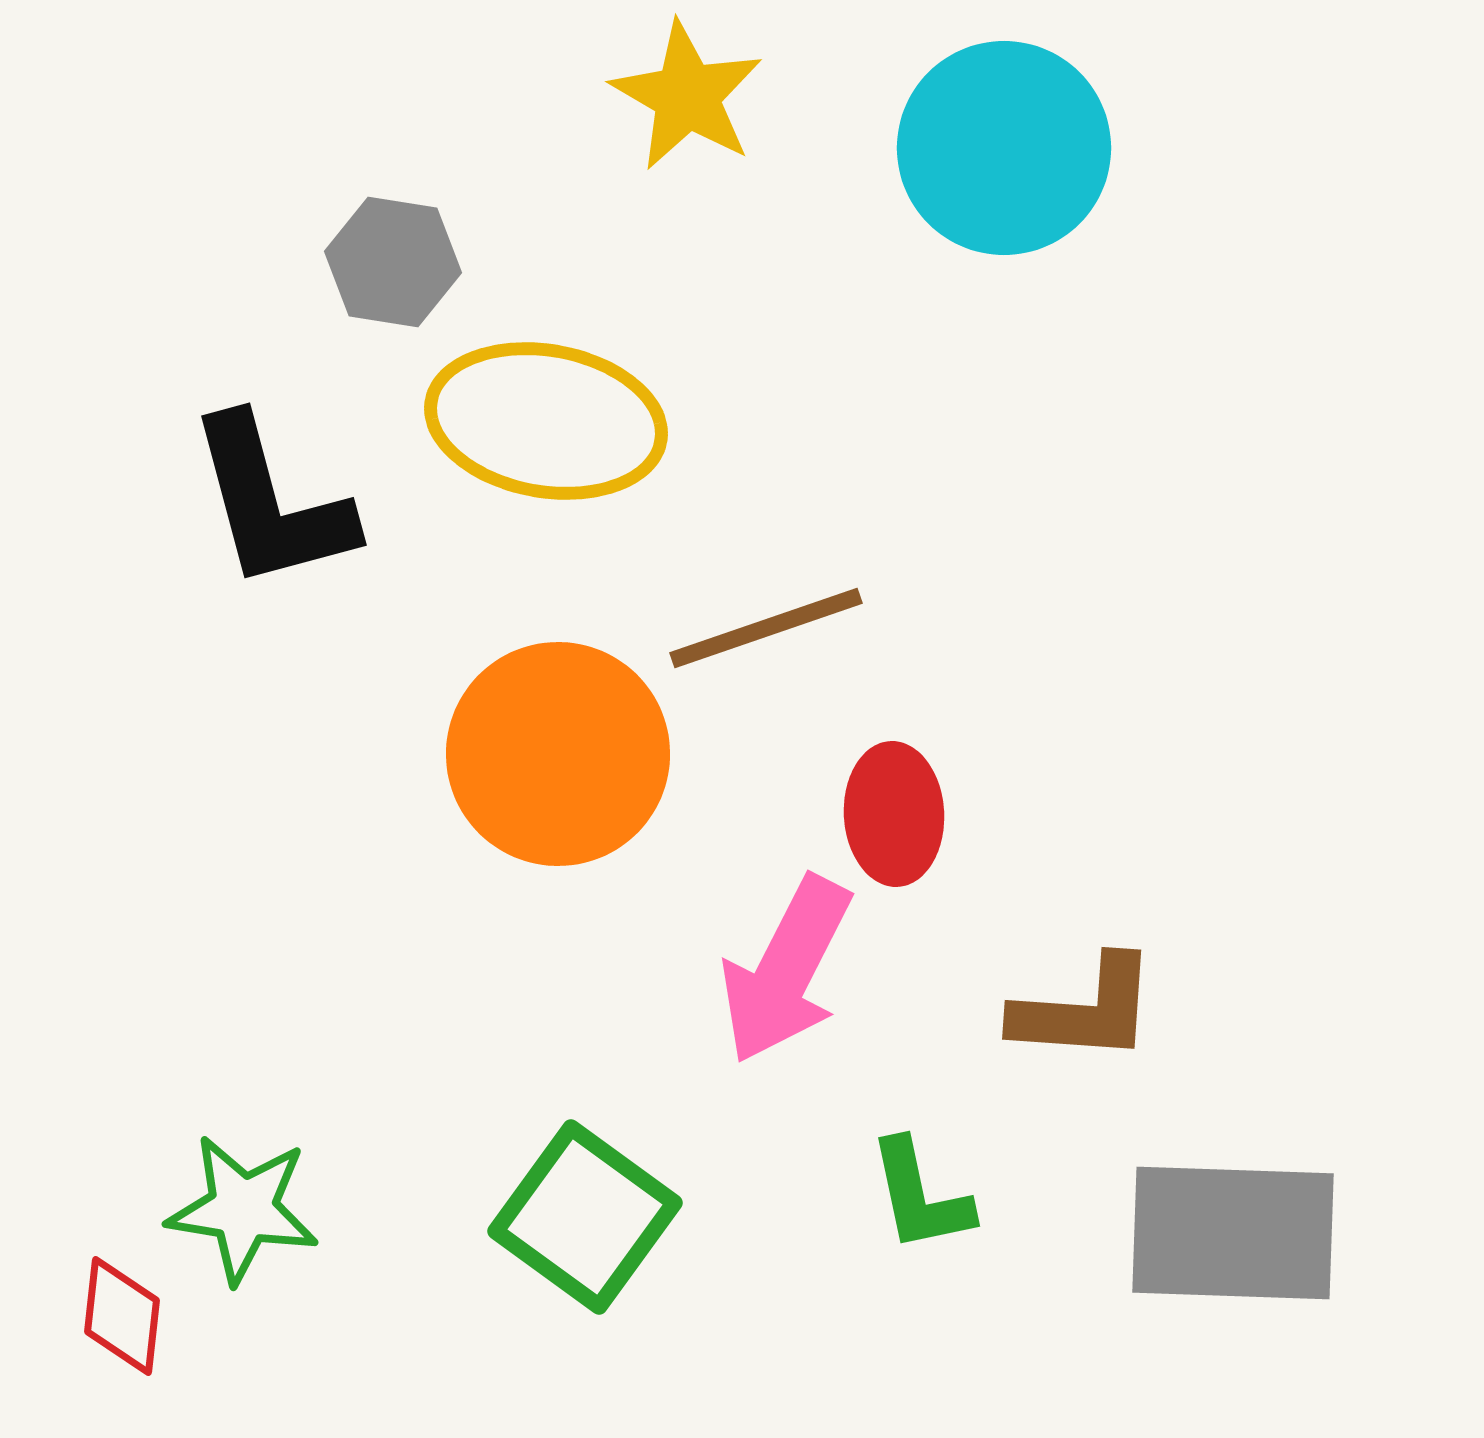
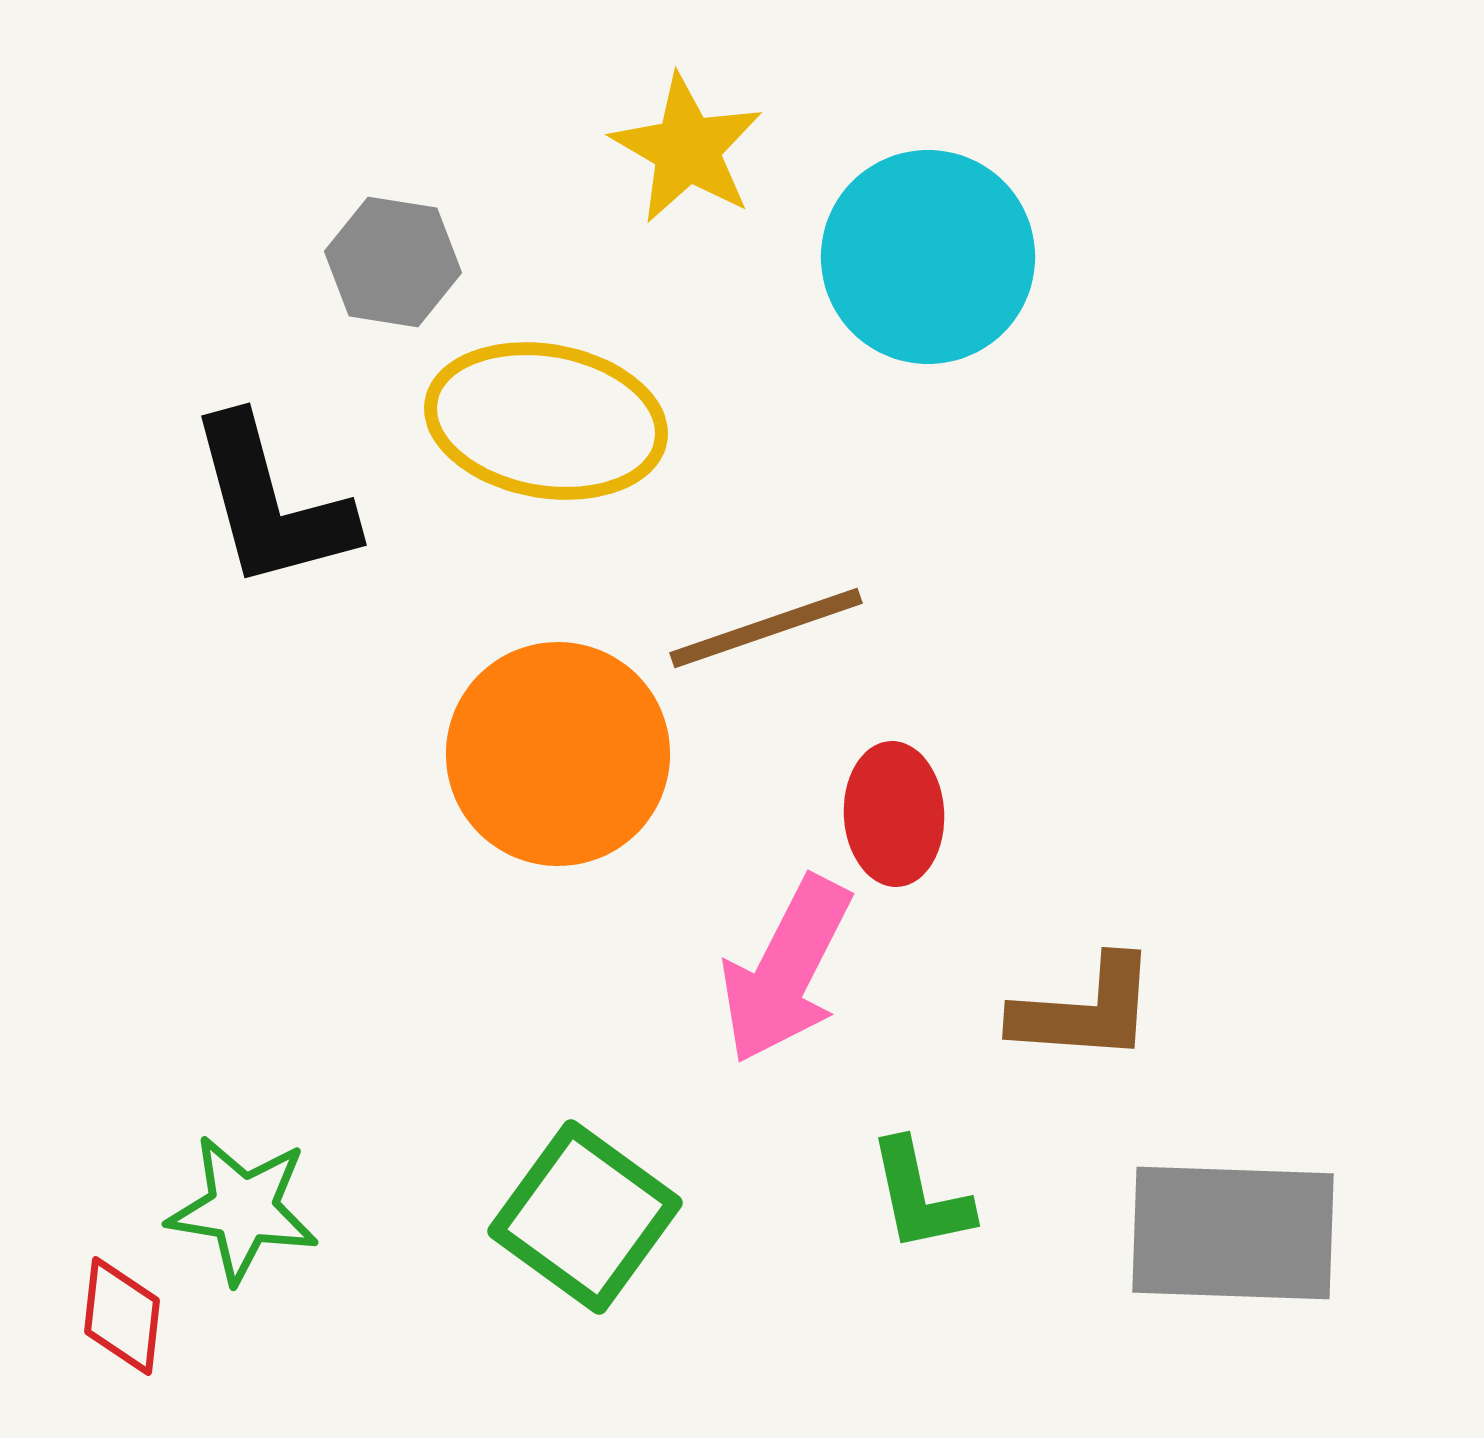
yellow star: moved 53 px down
cyan circle: moved 76 px left, 109 px down
